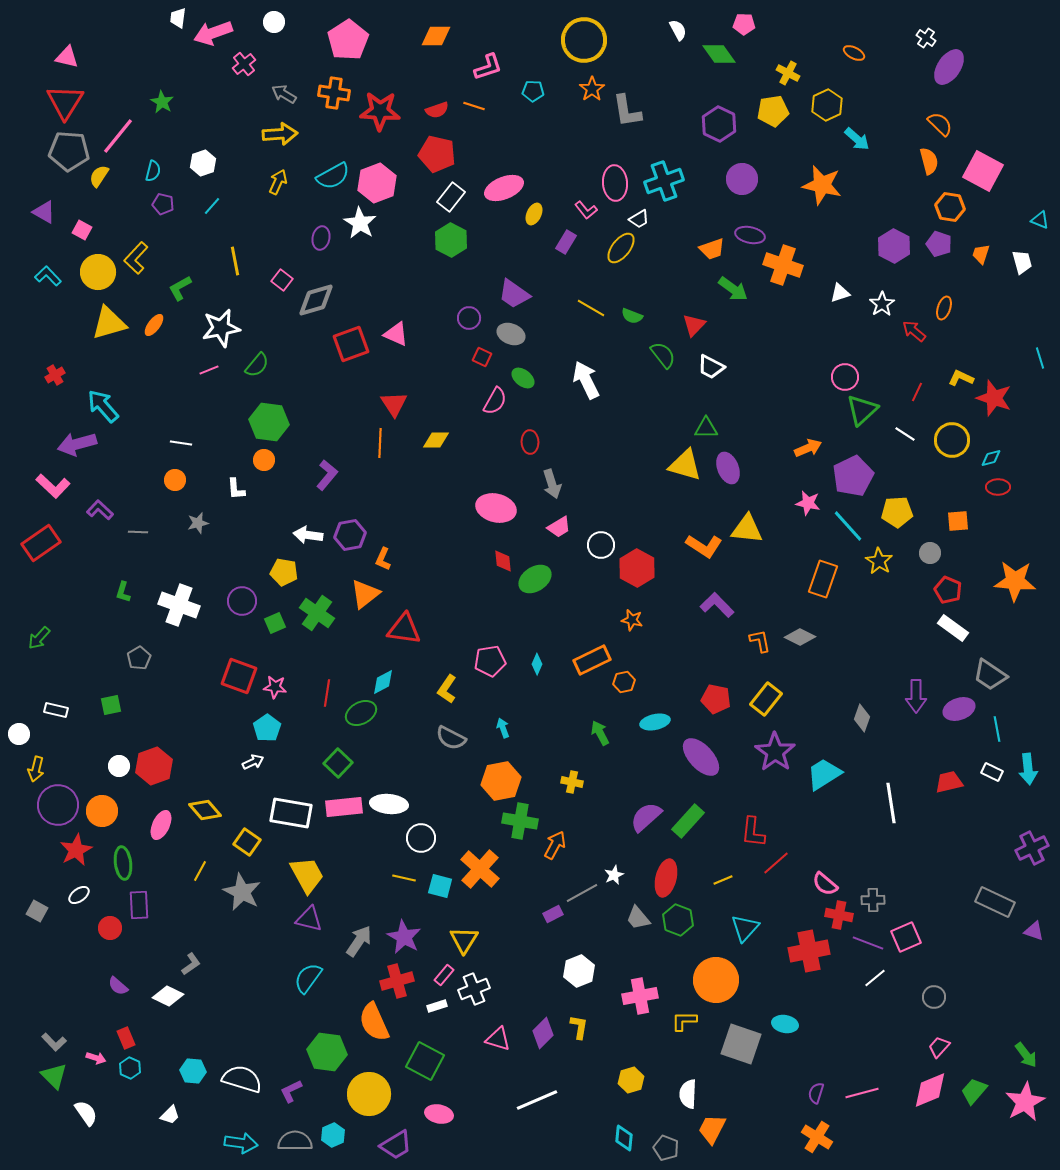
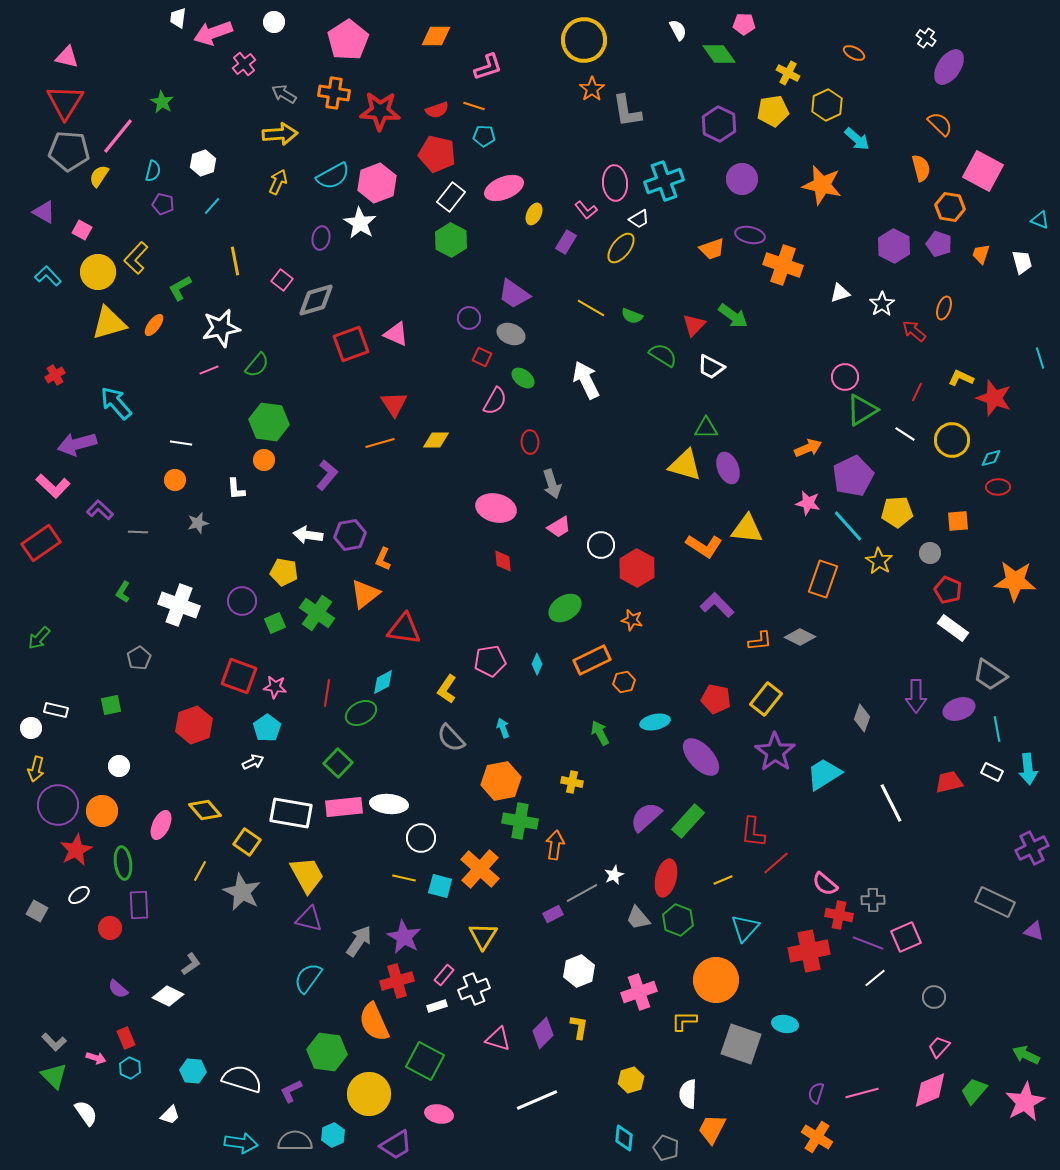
cyan pentagon at (533, 91): moved 49 px left, 45 px down
orange semicircle at (929, 161): moved 8 px left, 7 px down
green arrow at (733, 289): moved 27 px down
green semicircle at (663, 355): rotated 20 degrees counterclockwise
cyan arrow at (103, 406): moved 13 px right, 3 px up
green triangle at (862, 410): rotated 12 degrees clockwise
orange line at (380, 443): rotated 72 degrees clockwise
green ellipse at (535, 579): moved 30 px right, 29 px down
green L-shape at (123, 592): rotated 15 degrees clockwise
orange L-shape at (760, 641): rotated 95 degrees clockwise
white circle at (19, 734): moved 12 px right, 6 px up
gray semicircle at (451, 738): rotated 20 degrees clockwise
red hexagon at (154, 766): moved 40 px right, 41 px up
white line at (891, 803): rotated 18 degrees counterclockwise
orange arrow at (555, 845): rotated 20 degrees counterclockwise
yellow triangle at (464, 940): moved 19 px right, 4 px up
purple semicircle at (118, 986): moved 3 px down
pink cross at (640, 996): moved 1 px left, 4 px up; rotated 8 degrees counterclockwise
green arrow at (1026, 1055): rotated 152 degrees clockwise
